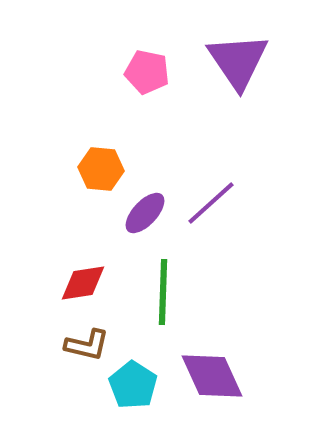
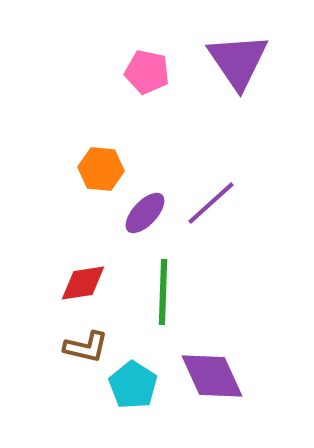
brown L-shape: moved 1 px left, 2 px down
